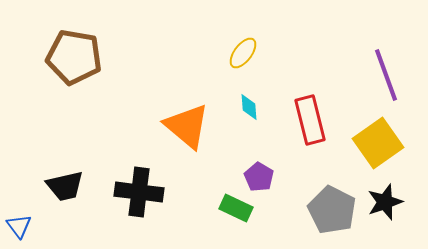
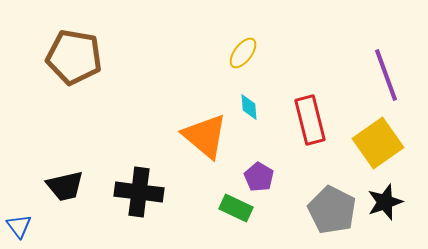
orange triangle: moved 18 px right, 10 px down
